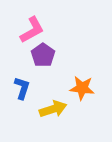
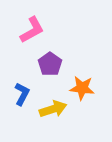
purple pentagon: moved 7 px right, 9 px down
blue L-shape: moved 6 px down; rotated 10 degrees clockwise
